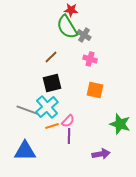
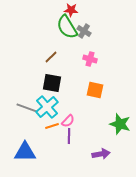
gray cross: moved 4 px up
black square: rotated 24 degrees clockwise
gray line: moved 2 px up
blue triangle: moved 1 px down
